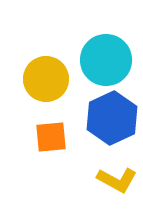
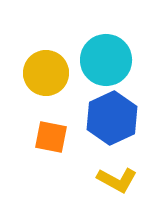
yellow circle: moved 6 px up
orange square: rotated 16 degrees clockwise
